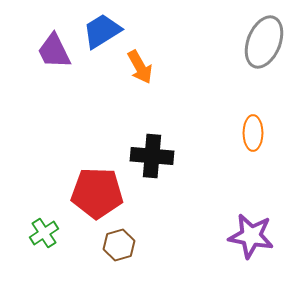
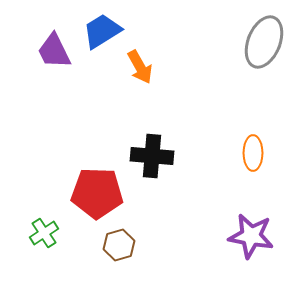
orange ellipse: moved 20 px down
